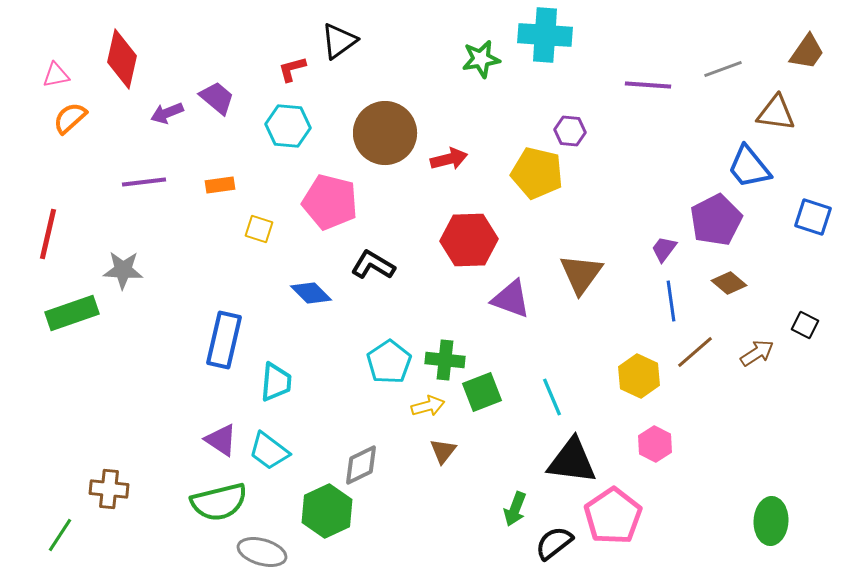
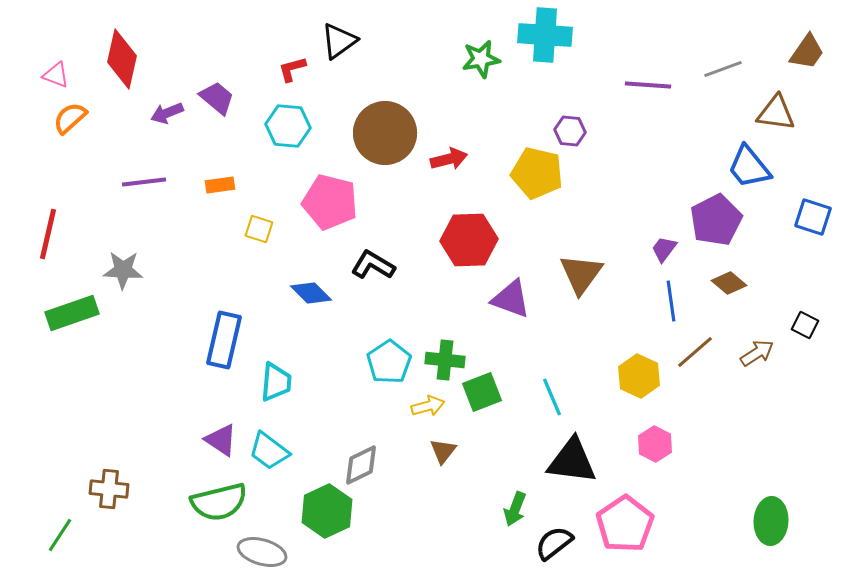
pink triangle at (56, 75): rotated 32 degrees clockwise
pink pentagon at (613, 516): moved 12 px right, 8 px down
